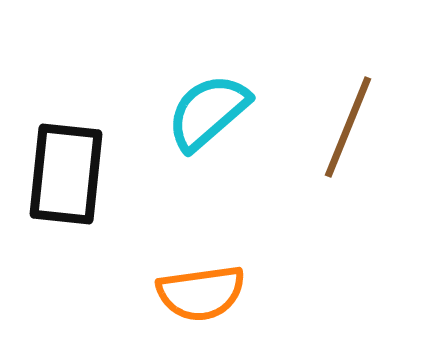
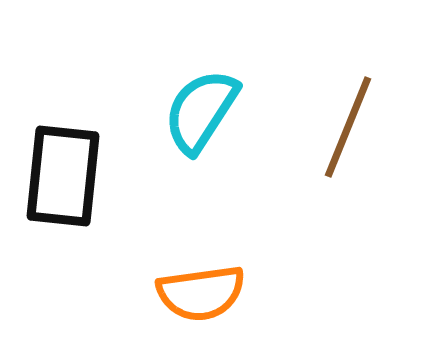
cyan semicircle: moved 7 px left, 1 px up; rotated 16 degrees counterclockwise
black rectangle: moved 3 px left, 2 px down
